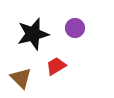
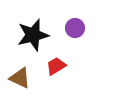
black star: moved 1 px down
brown triangle: moved 1 px left; rotated 20 degrees counterclockwise
